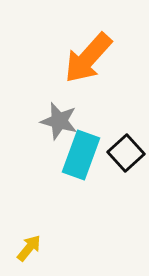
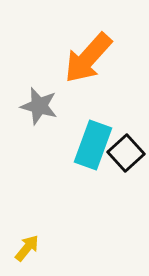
gray star: moved 20 px left, 15 px up
cyan rectangle: moved 12 px right, 10 px up
yellow arrow: moved 2 px left
